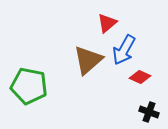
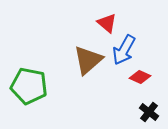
red triangle: rotated 40 degrees counterclockwise
black cross: rotated 18 degrees clockwise
